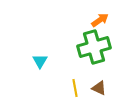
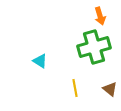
orange arrow: moved 4 px up; rotated 108 degrees clockwise
cyan triangle: rotated 28 degrees counterclockwise
brown triangle: moved 11 px right, 1 px down; rotated 14 degrees clockwise
